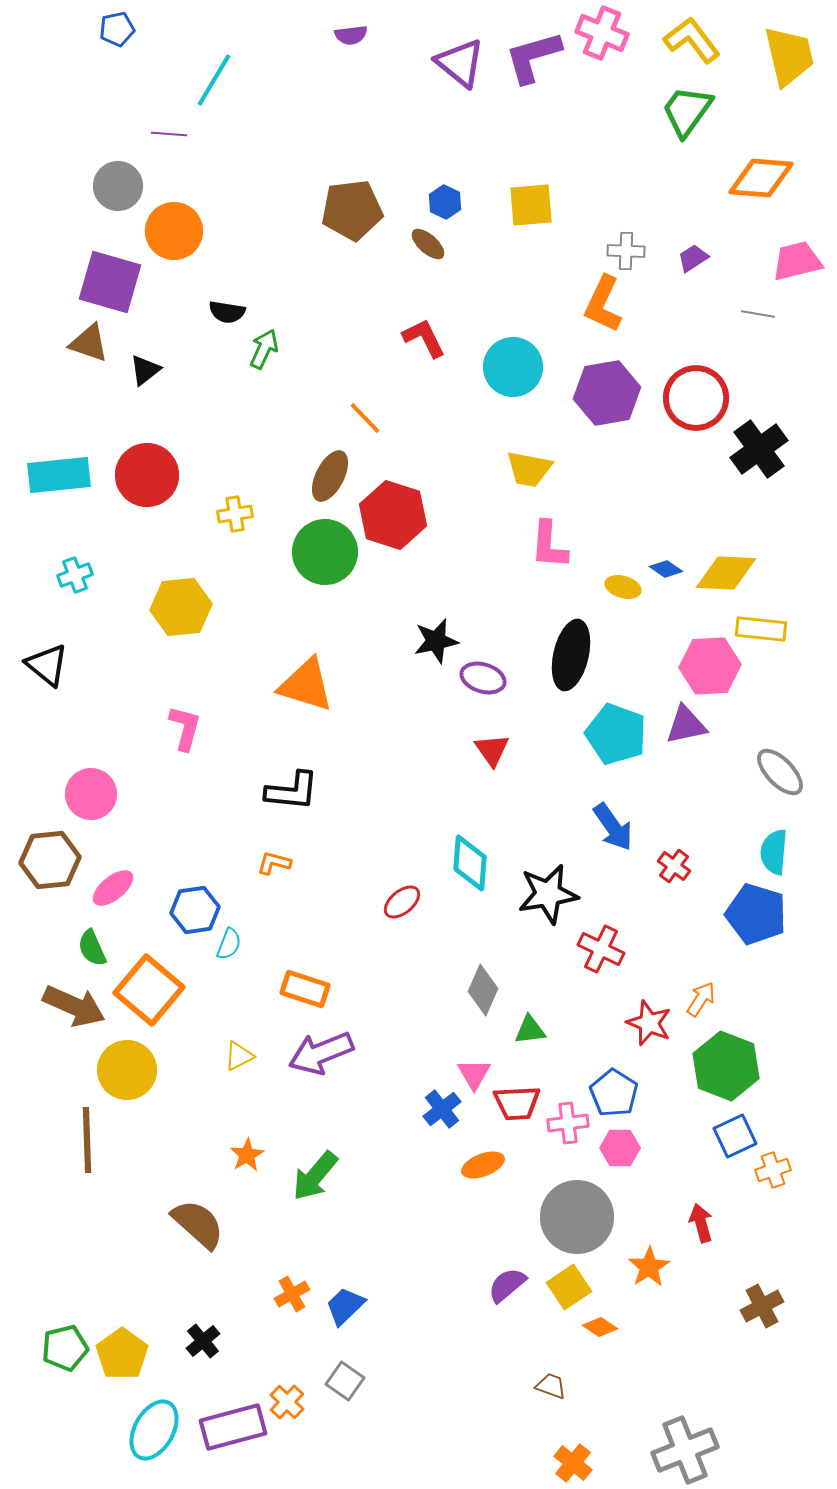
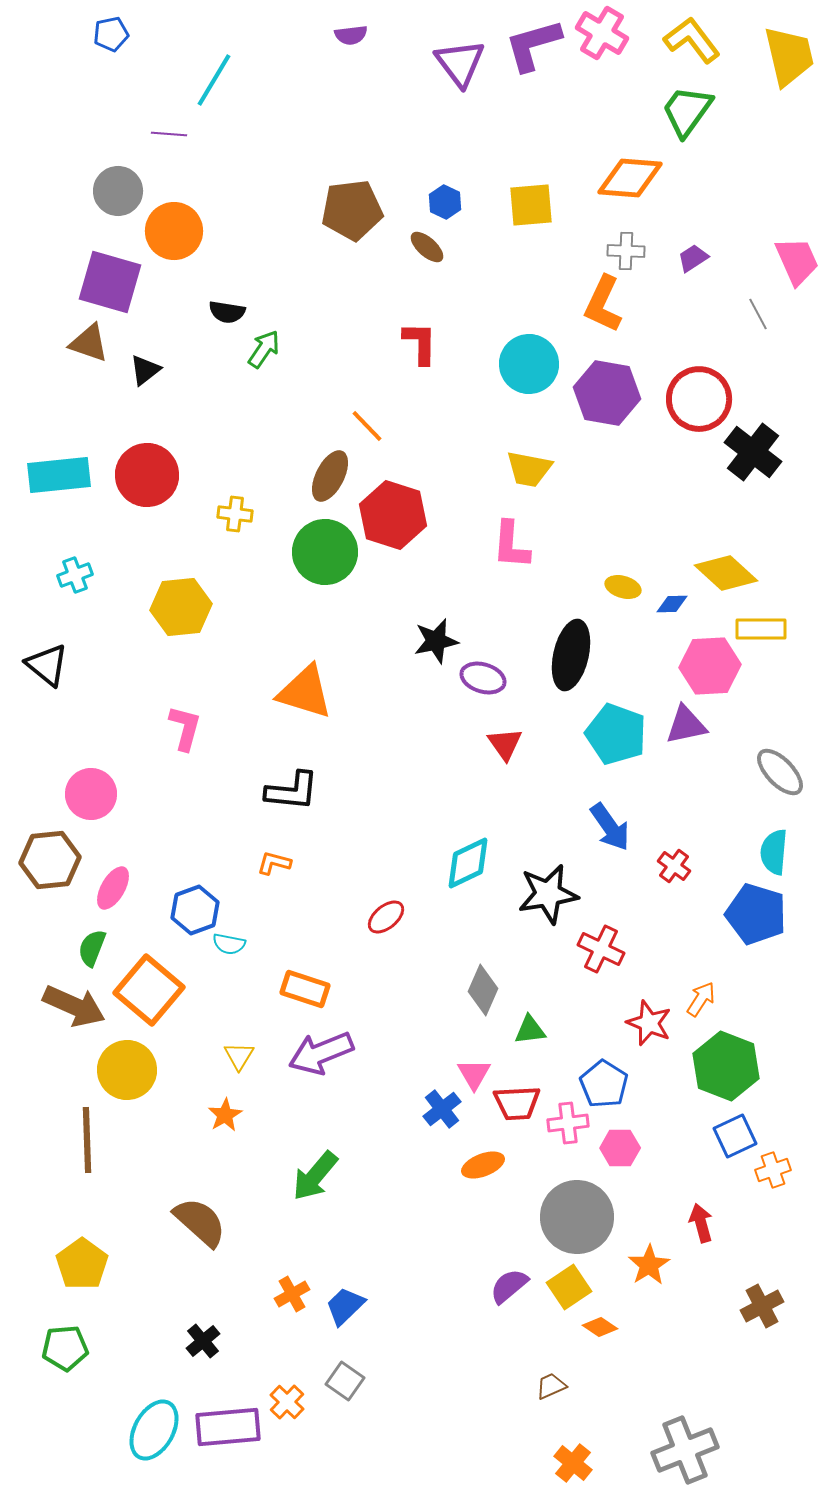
blue pentagon at (117, 29): moved 6 px left, 5 px down
pink cross at (602, 33): rotated 9 degrees clockwise
purple L-shape at (533, 57): moved 12 px up
purple triangle at (460, 63): rotated 14 degrees clockwise
orange diamond at (761, 178): moved 131 px left
gray circle at (118, 186): moved 5 px down
brown ellipse at (428, 244): moved 1 px left, 3 px down
pink trapezoid at (797, 261): rotated 80 degrees clockwise
gray line at (758, 314): rotated 52 degrees clockwise
red L-shape at (424, 338): moved 4 px left, 5 px down; rotated 27 degrees clockwise
green arrow at (264, 349): rotated 9 degrees clockwise
cyan circle at (513, 367): moved 16 px right, 3 px up
purple hexagon at (607, 393): rotated 20 degrees clockwise
red circle at (696, 398): moved 3 px right, 1 px down
orange line at (365, 418): moved 2 px right, 8 px down
black cross at (759, 449): moved 6 px left, 3 px down; rotated 16 degrees counterclockwise
yellow cross at (235, 514): rotated 16 degrees clockwise
pink L-shape at (549, 545): moved 38 px left
blue diamond at (666, 569): moved 6 px right, 35 px down; rotated 36 degrees counterclockwise
yellow diamond at (726, 573): rotated 40 degrees clockwise
yellow rectangle at (761, 629): rotated 6 degrees counterclockwise
orange triangle at (306, 685): moved 1 px left, 7 px down
red triangle at (492, 750): moved 13 px right, 6 px up
blue arrow at (613, 827): moved 3 px left
cyan diamond at (470, 863): moved 2 px left; rotated 60 degrees clockwise
pink ellipse at (113, 888): rotated 21 degrees counterclockwise
red ellipse at (402, 902): moved 16 px left, 15 px down
blue hexagon at (195, 910): rotated 12 degrees counterclockwise
cyan semicircle at (229, 944): rotated 80 degrees clockwise
green semicircle at (92, 948): rotated 45 degrees clockwise
yellow triangle at (239, 1056): rotated 32 degrees counterclockwise
blue pentagon at (614, 1093): moved 10 px left, 9 px up
orange star at (247, 1155): moved 22 px left, 40 px up
brown semicircle at (198, 1224): moved 2 px right, 2 px up
orange star at (649, 1267): moved 2 px up
purple semicircle at (507, 1285): moved 2 px right, 1 px down
green pentagon at (65, 1348): rotated 9 degrees clockwise
yellow pentagon at (122, 1354): moved 40 px left, 90 px up
brown trapezoid at (551, 1386): rotated 44 degrees counterclockwise
purple rectangle at (233, 1427): moved 5 px left; rotated 10 degrees clockwise
